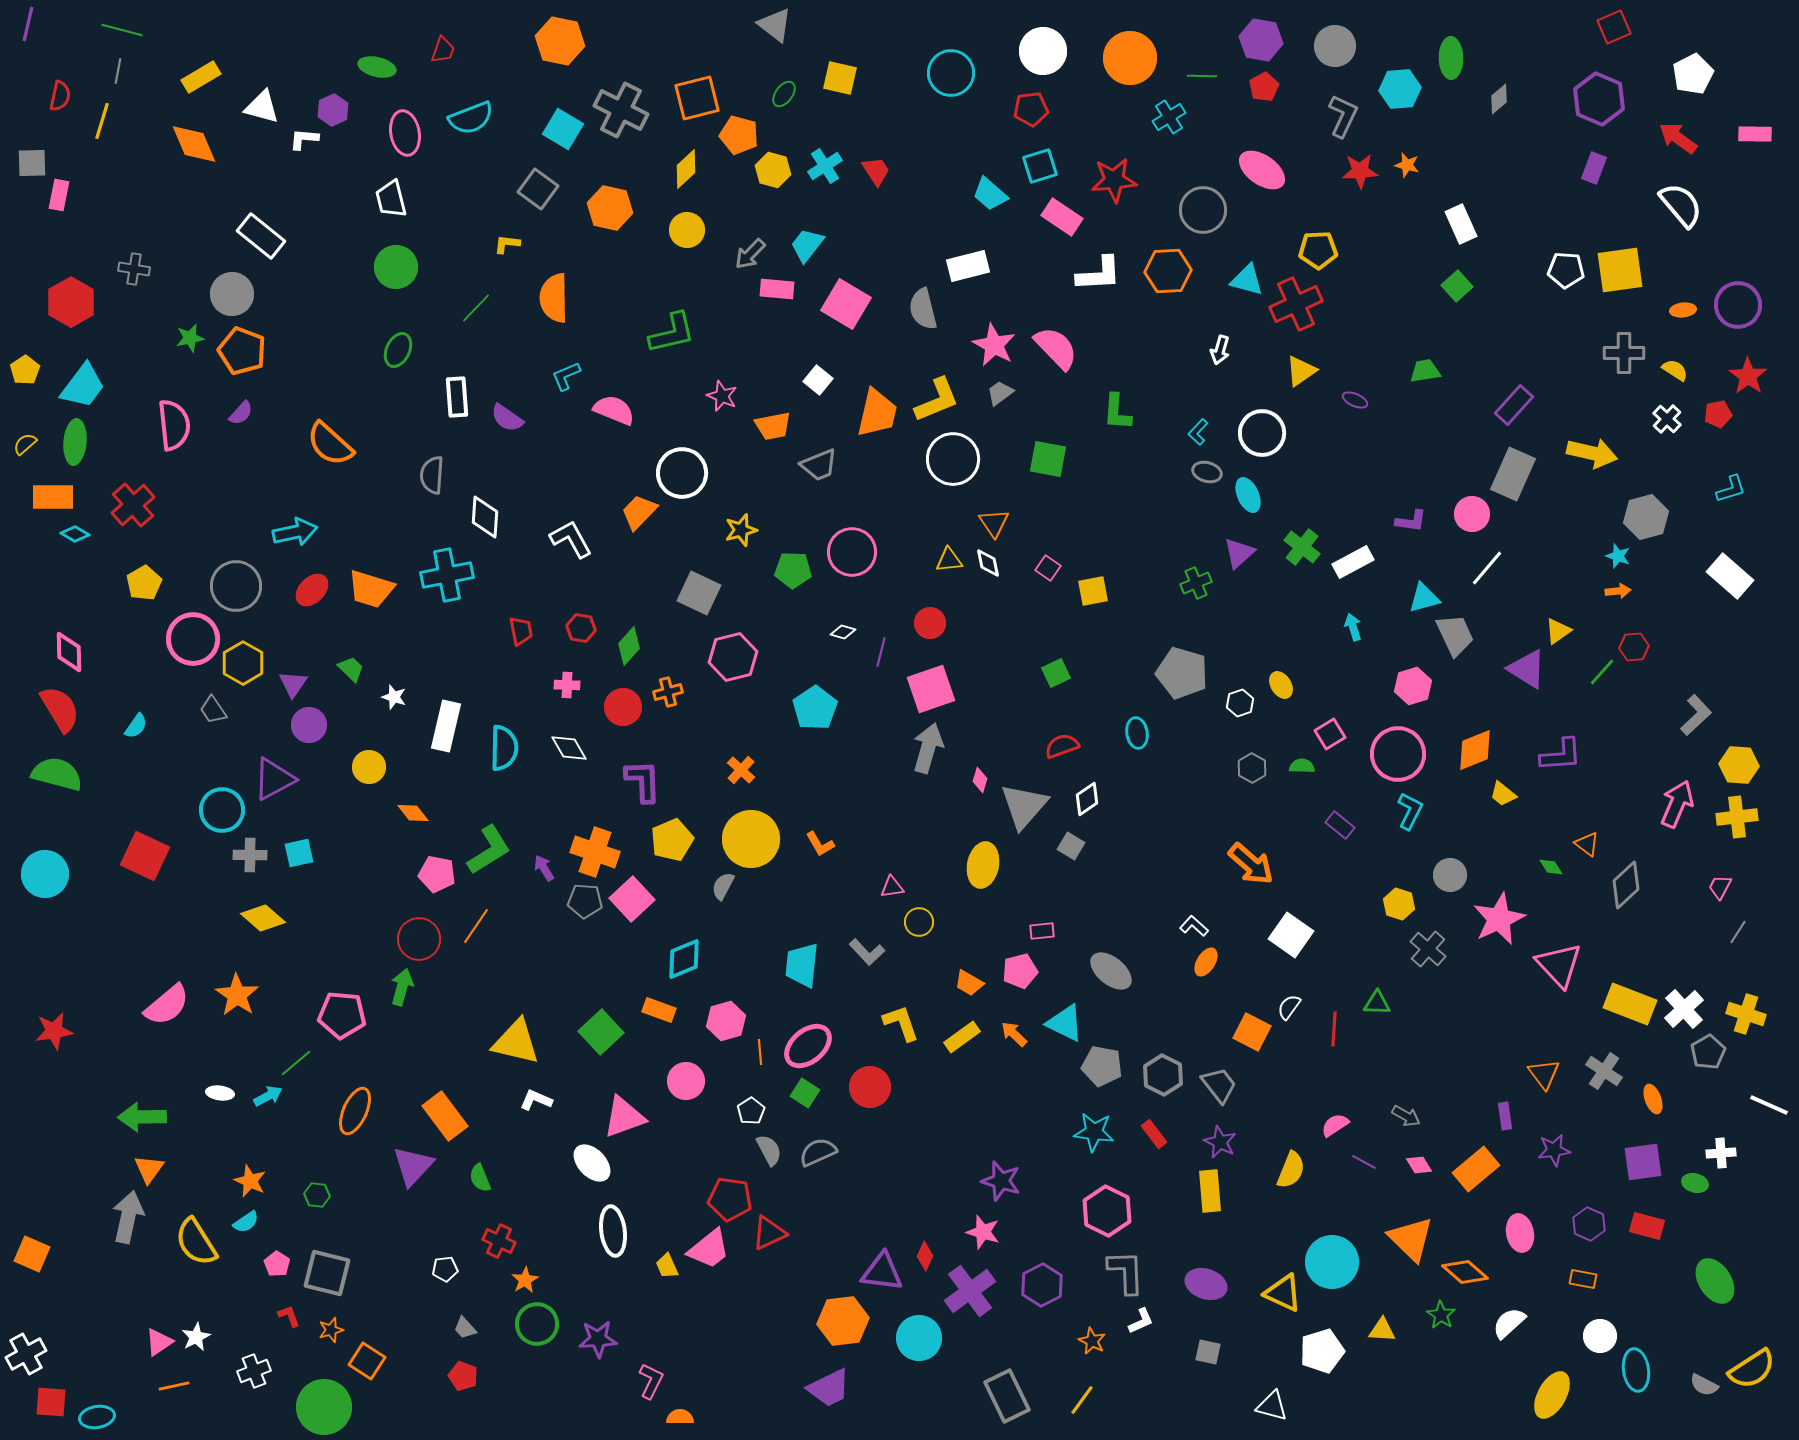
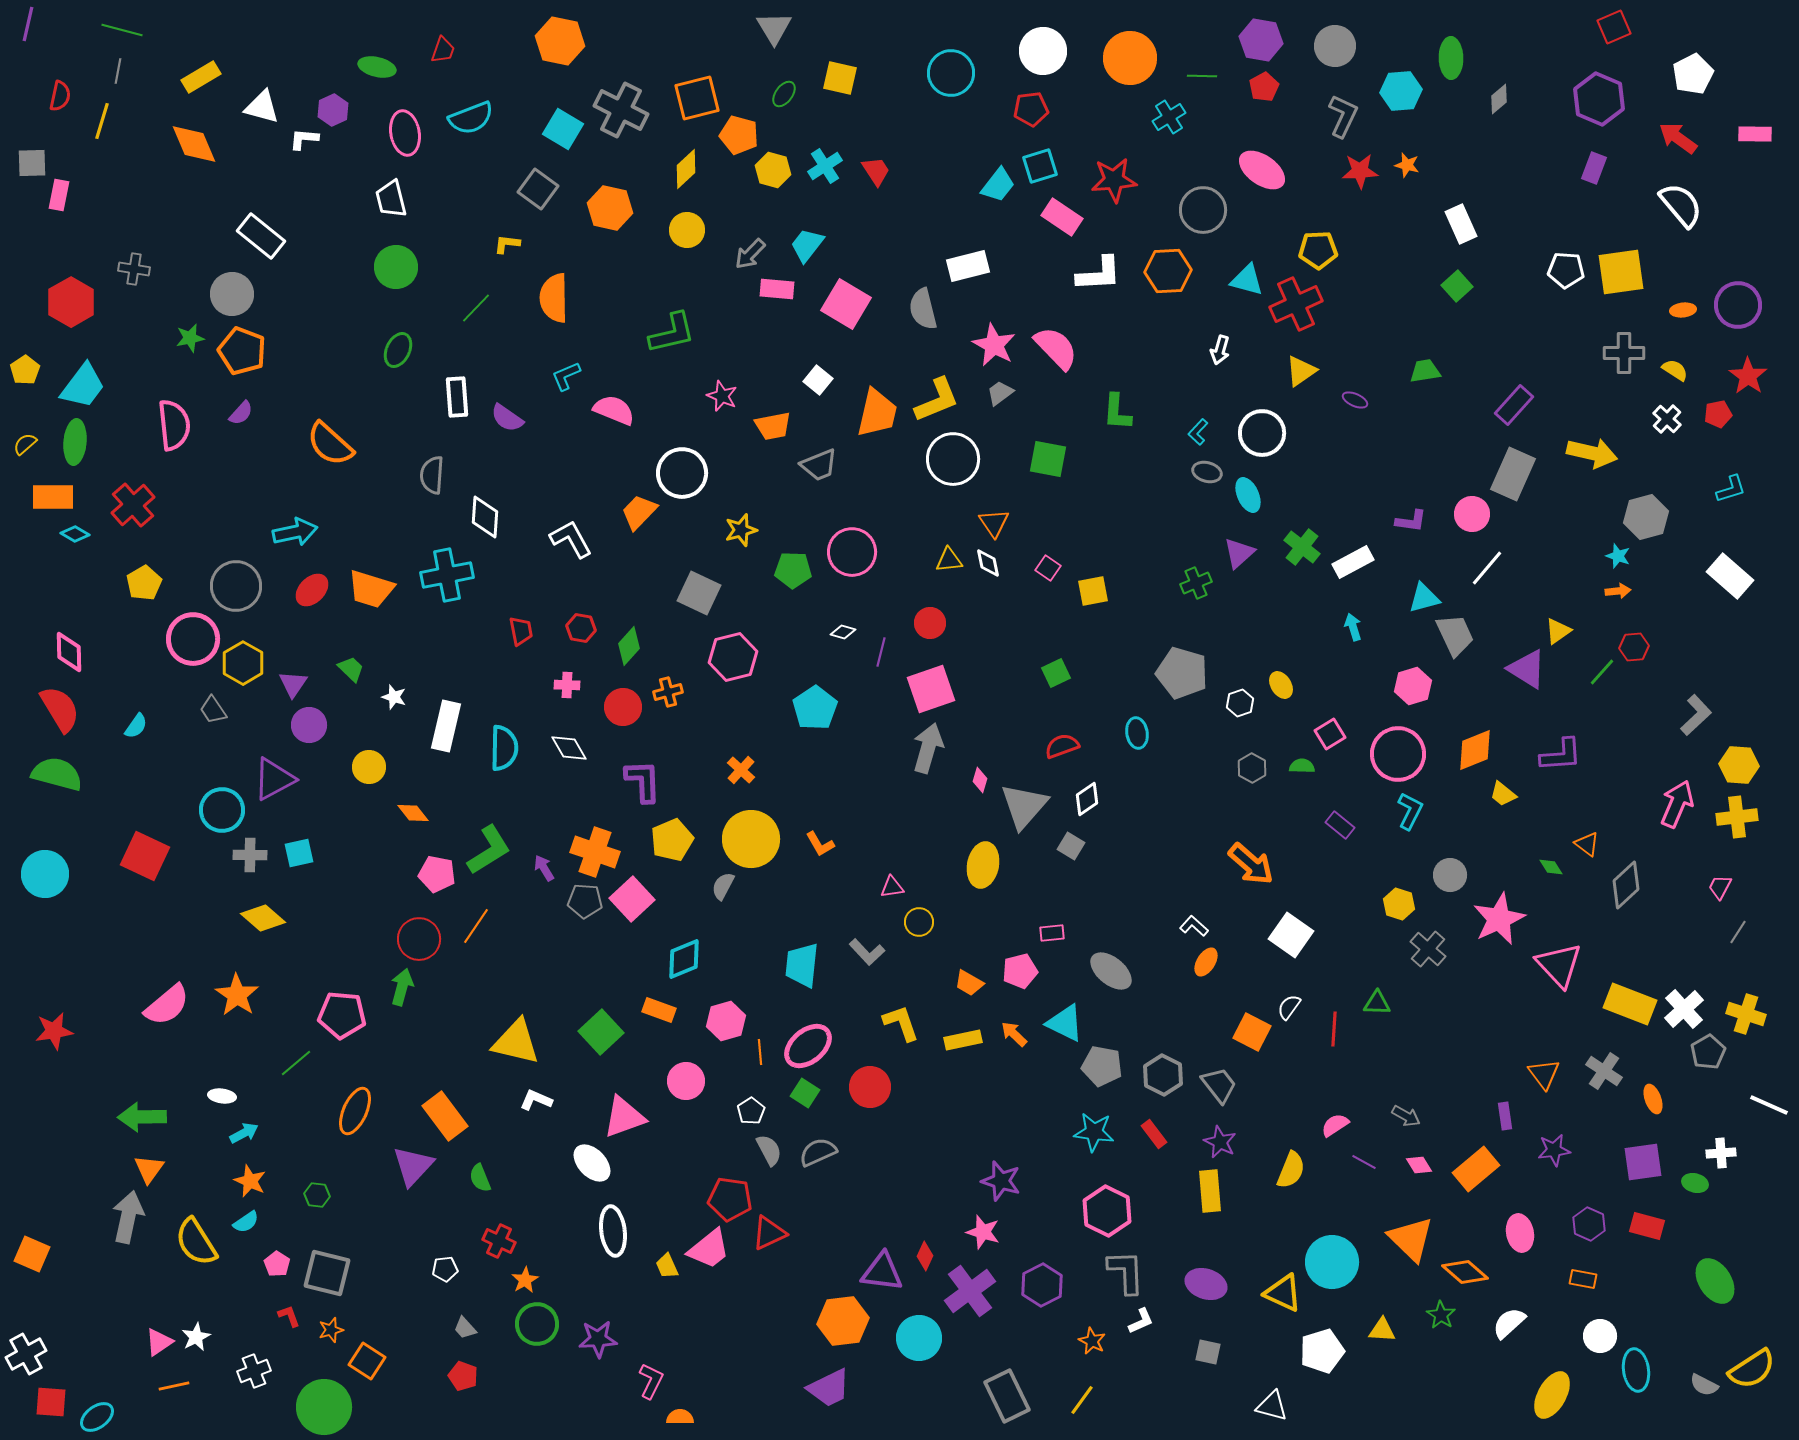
gray triangle at (775, 25): moved 1 px left, 3 px down; rotated 21 degrees clockwise
cyan hexagon at (1400, 89): moved 1 px right, 2 px down
cyan trapezoid at (990, 194): moved 8 px right, 9 px up; rotated 93 degrees counterclockwise
yellow square at (1620, 270): moved 1 px right, 2 px down
pink rectangle at (1042, 931): moved 10 px right, 2 px down
yellow rectangle at (962, 1037): moved 1 px right, 3 px down; rotated 24 degrees clockwise
white ellipse at (220, 1093): moved 2 px right, 3 px down
cyan arrow at (268, 1096): moved 24 px left, 37 px down
cyan ellipse at (97, 1417): rotated 28 degrees counterclockwise
